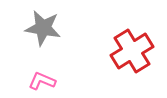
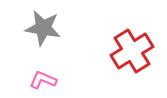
pink L-shape: moved 1 px right, 1 px up
